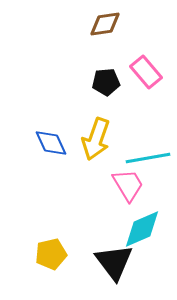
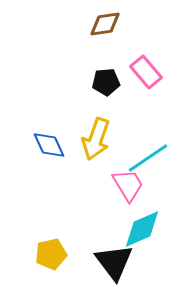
blue diamond: moved 2 px left, 2 px down
cyan line: rotated 24 degrees counterclockwise
